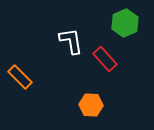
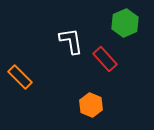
orange hexagon: rotated 20 degrees clockwise
